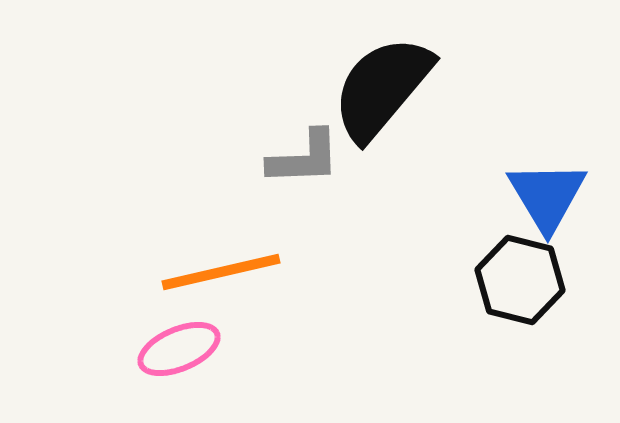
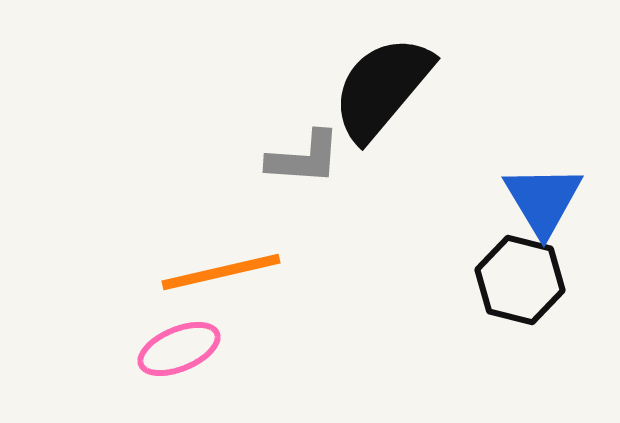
gray L-shape: rotated 6 degrees clockwise
blue triangle: moved 4 px left, 4 px down
